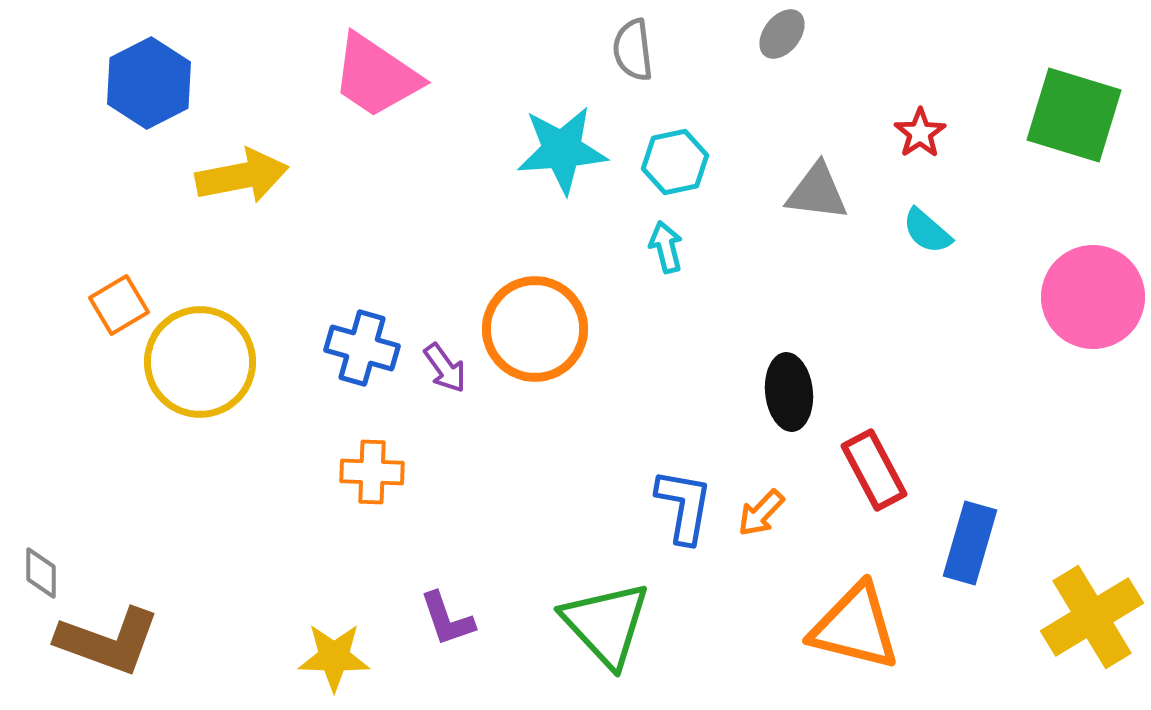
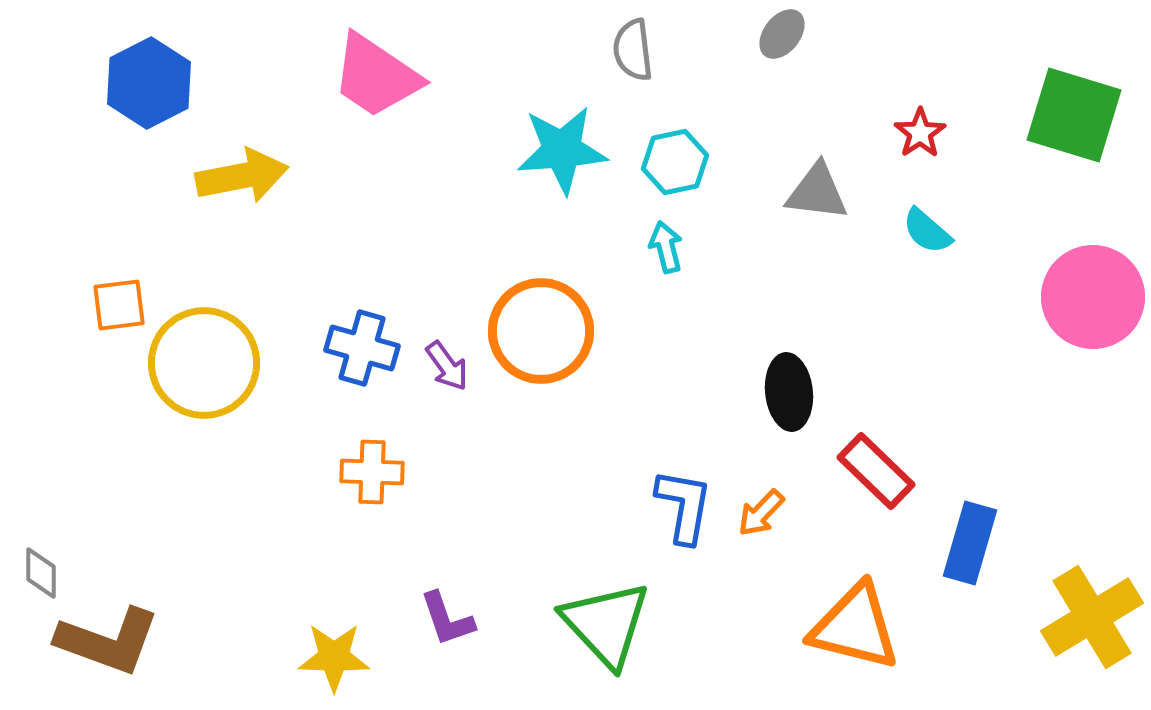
orange square: rotated 24 degrees clockwise
orange circle: moved 6 px right, 2 px down
yellow circle: moved 4 px right, 1 px down
purple arrow: moved 2 px right, 2 px up
red rectangle: moved 2 px right, 1 px down; rotated 18 degrees counterclockwise
